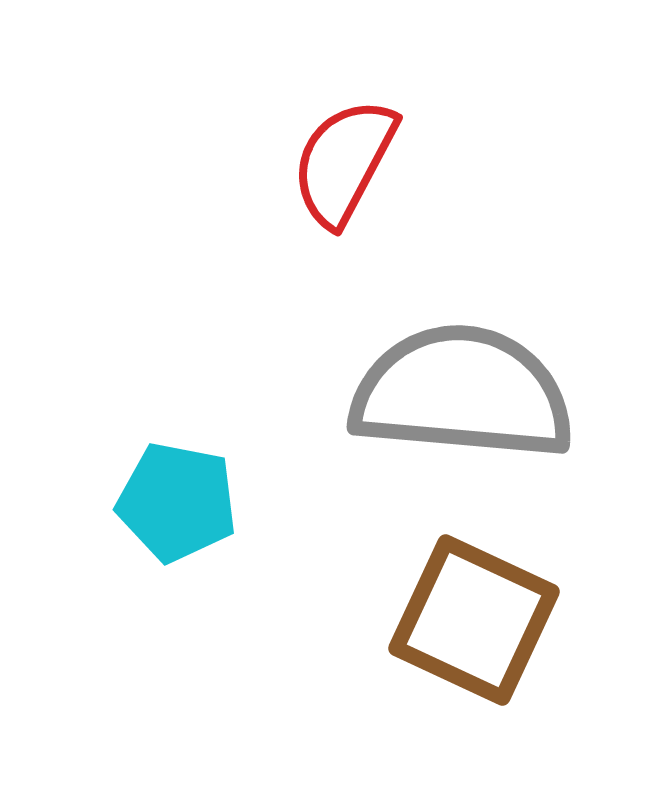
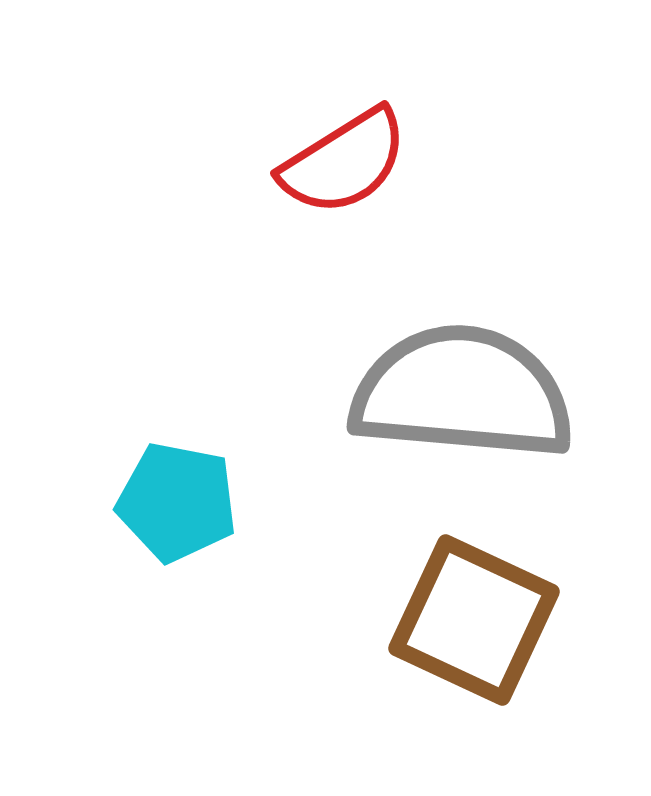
red semicircle: rotated 150 degrees counterclockwise
